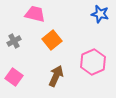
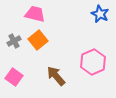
blue star: rotated 12 degrees clockwise
orange square: moved 14 px left
brown arrow: rotated 65 degrees counterclockwise
